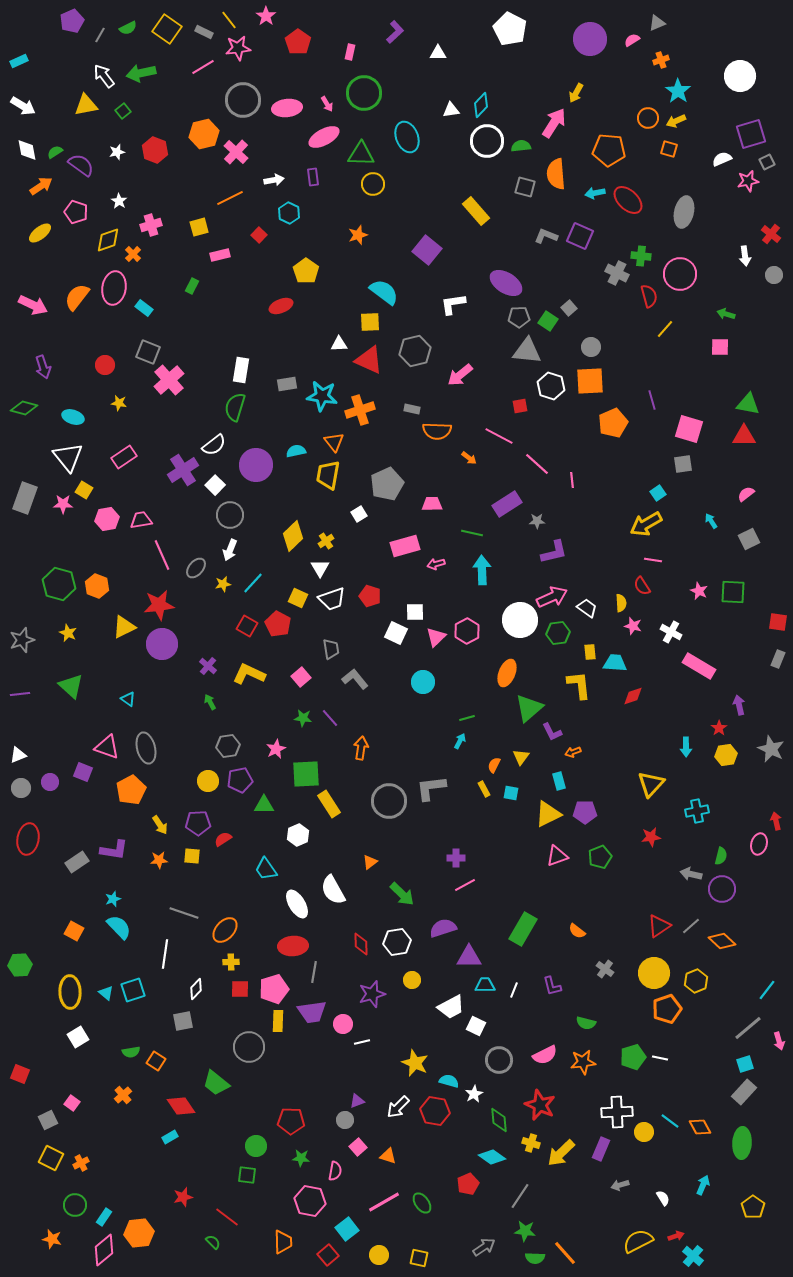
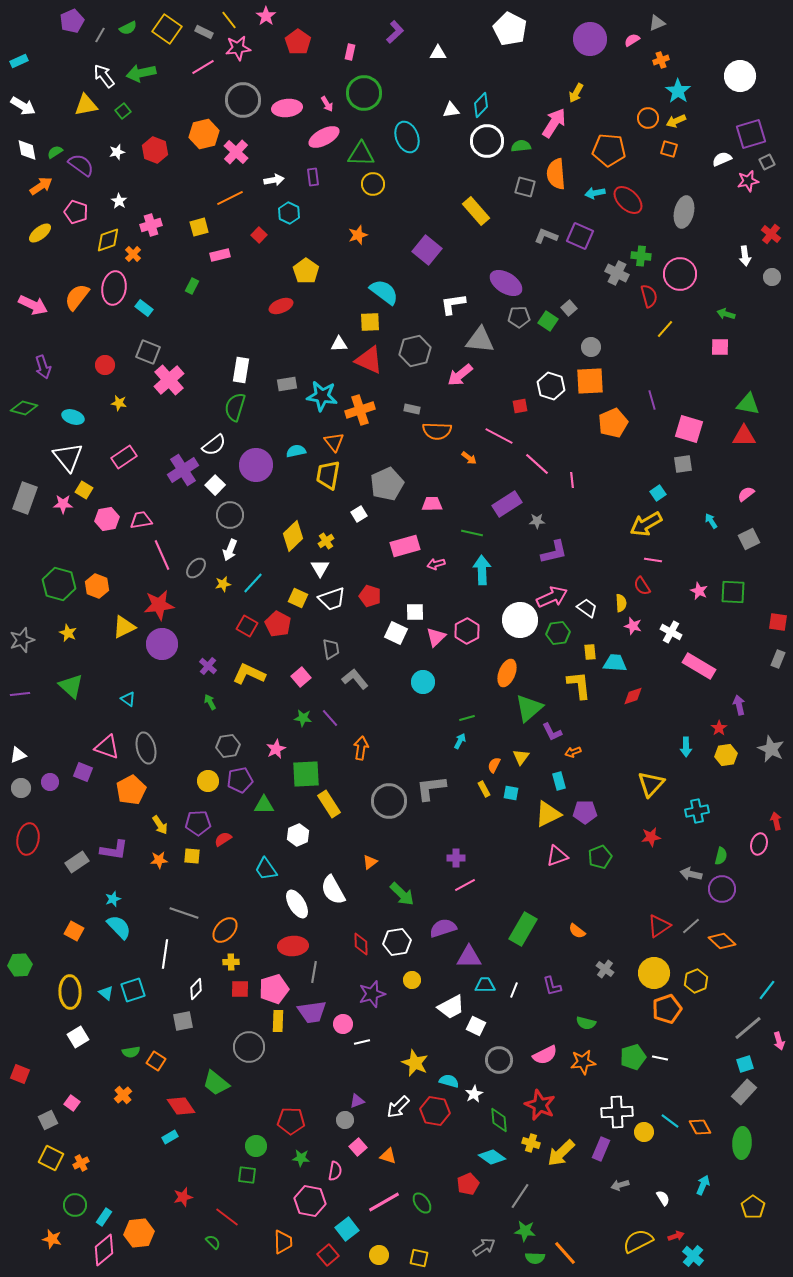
gray circle at (774, 275): moved 2 px left, 2 px down
gray triangle at (527, 351): moved 47 px left, 11 px up
